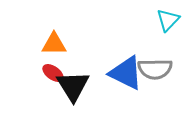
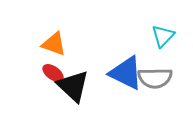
cyan triangle: moved 5 px left, 16 px down
orange triangle: rotated 20 degrees clockwise
gray semicircle: moved 9 px down
black triangle: rotated 15 degrees counterclockwise
